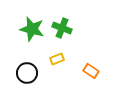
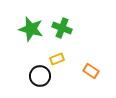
green star: moved 1 px left
black circle: moved 13 px right, 3 px down
